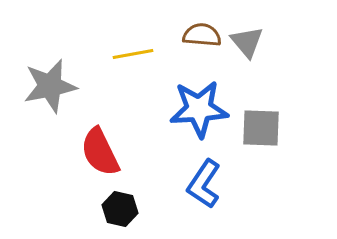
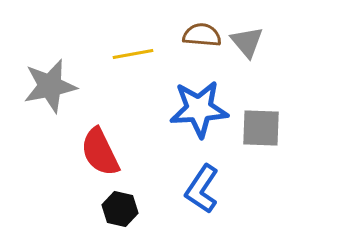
blue L-shape: moved 2 px left, 5 px down
